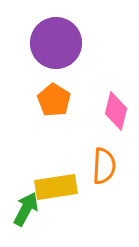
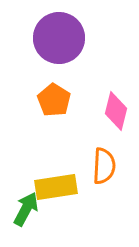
purple circle: moved 3 px right, 5 px up
